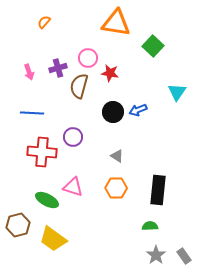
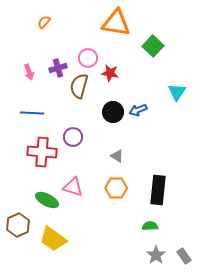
brown hexagon: rotated 10 degrees counterclockwise
